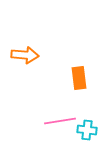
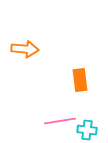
orange arrow: moved 6 px up
orange rectangle: moved 1 px right, 2 px down
